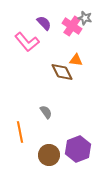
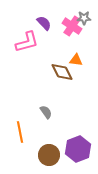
gray star: moved 1 px left; rotated 16 degrees counterclockwise
pink L-shape: rotated 65 degrees counterclockwise
